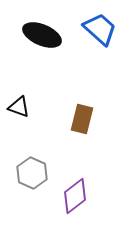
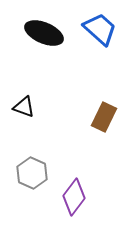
black ellipse: moved 2 px right, 2 px up
black triangle: moved 5 px right
brown rectangle: moved 22 px right, 2 px up; rotated 12 degrees clockwise
purple diamond: moved 1 px left, 1 px down; rotated 15 degrees counterclockwise
